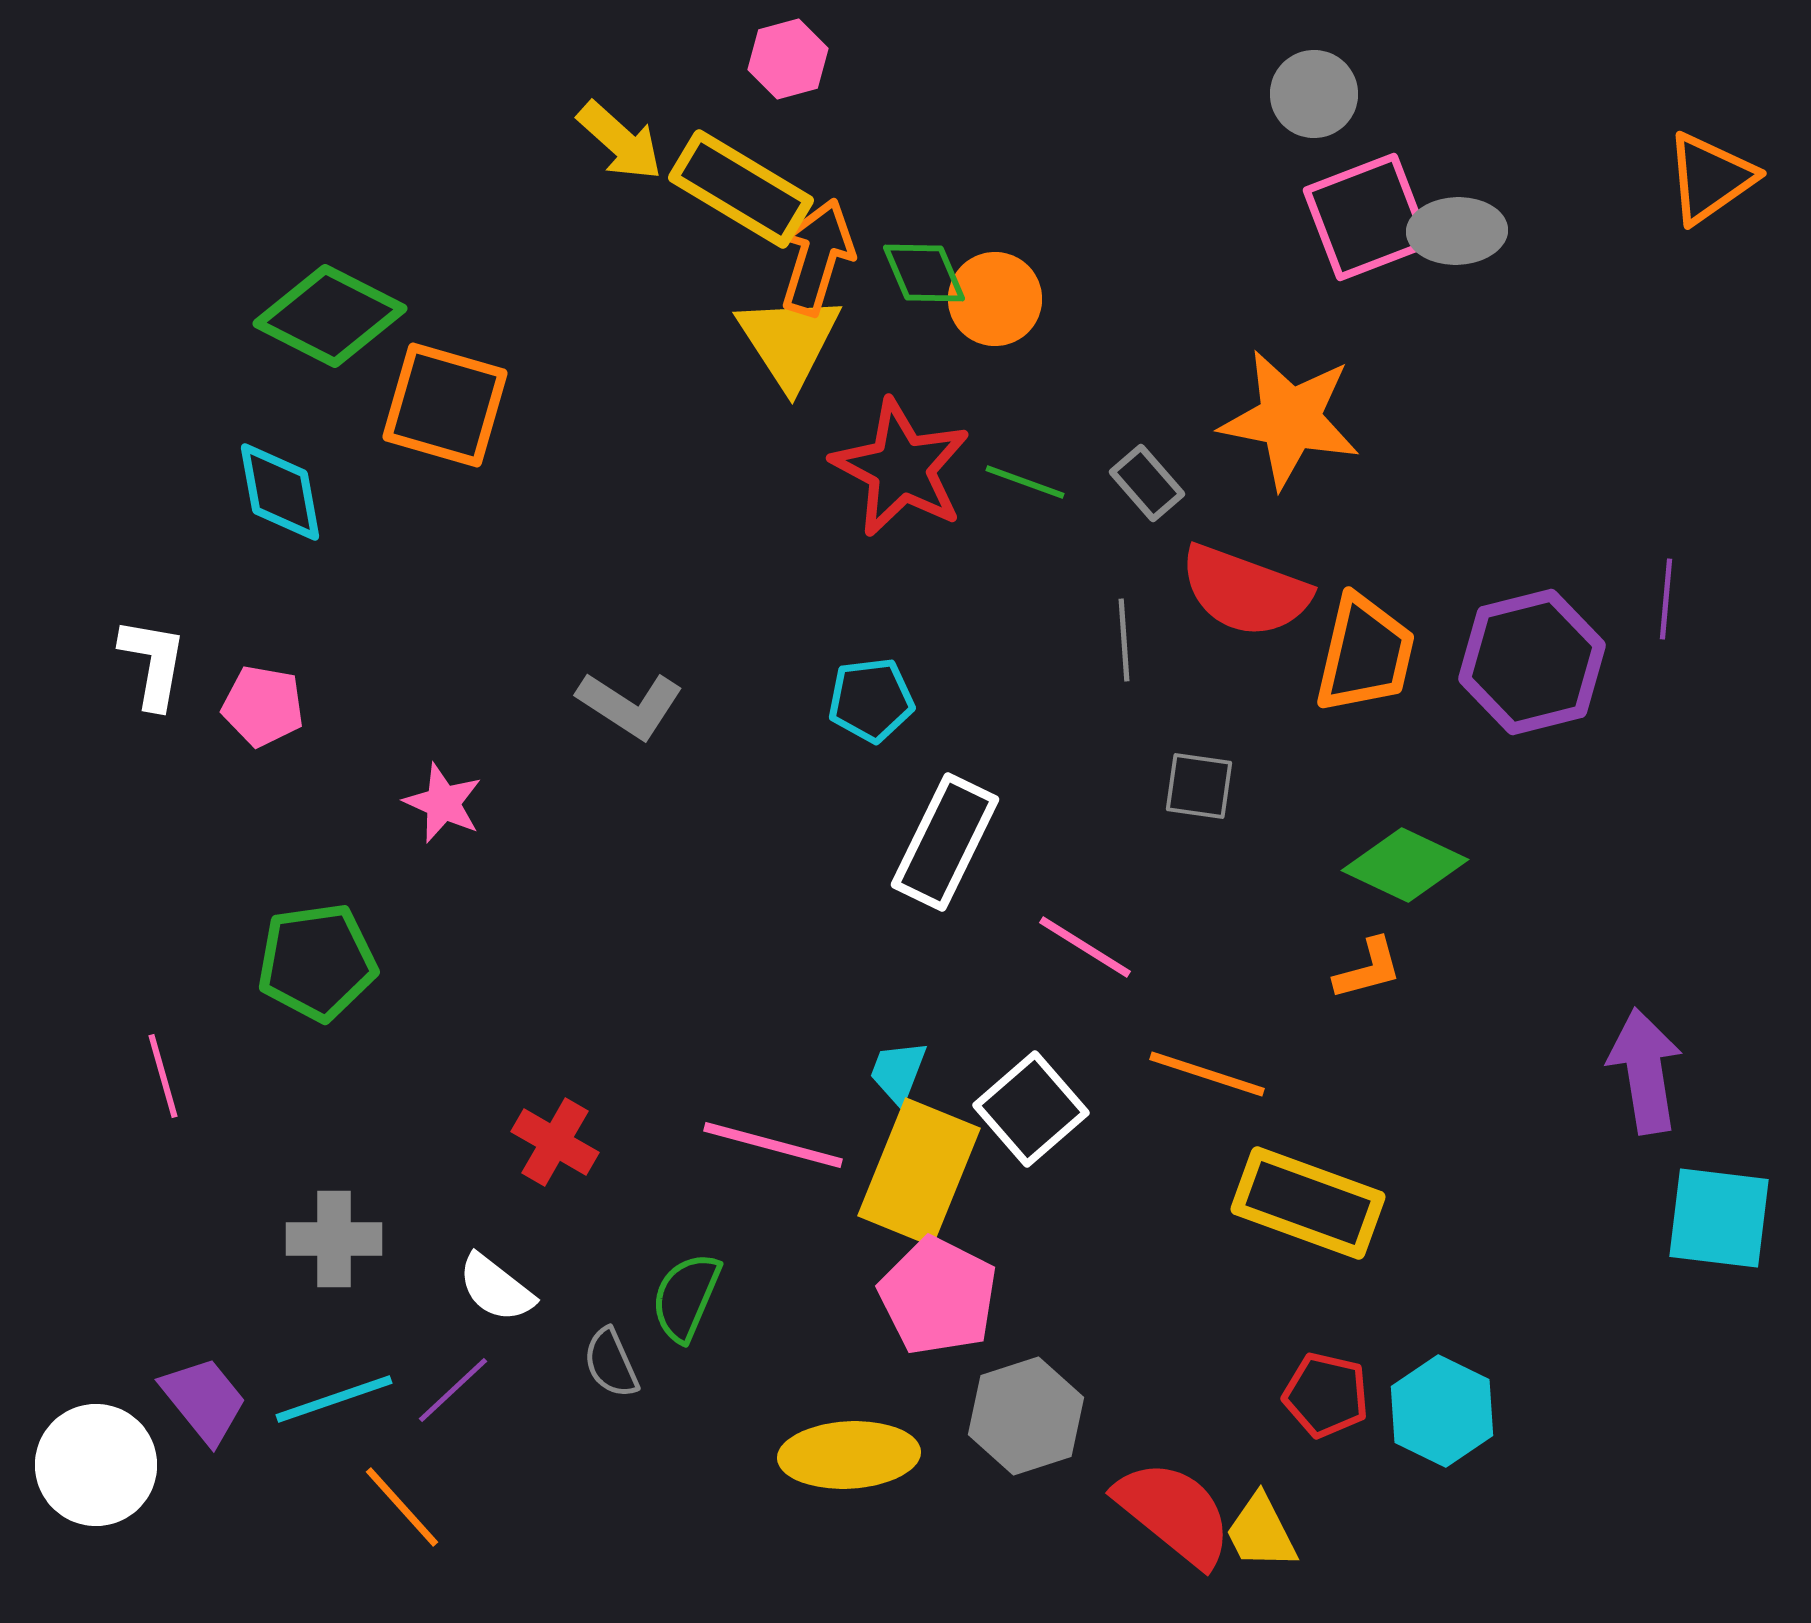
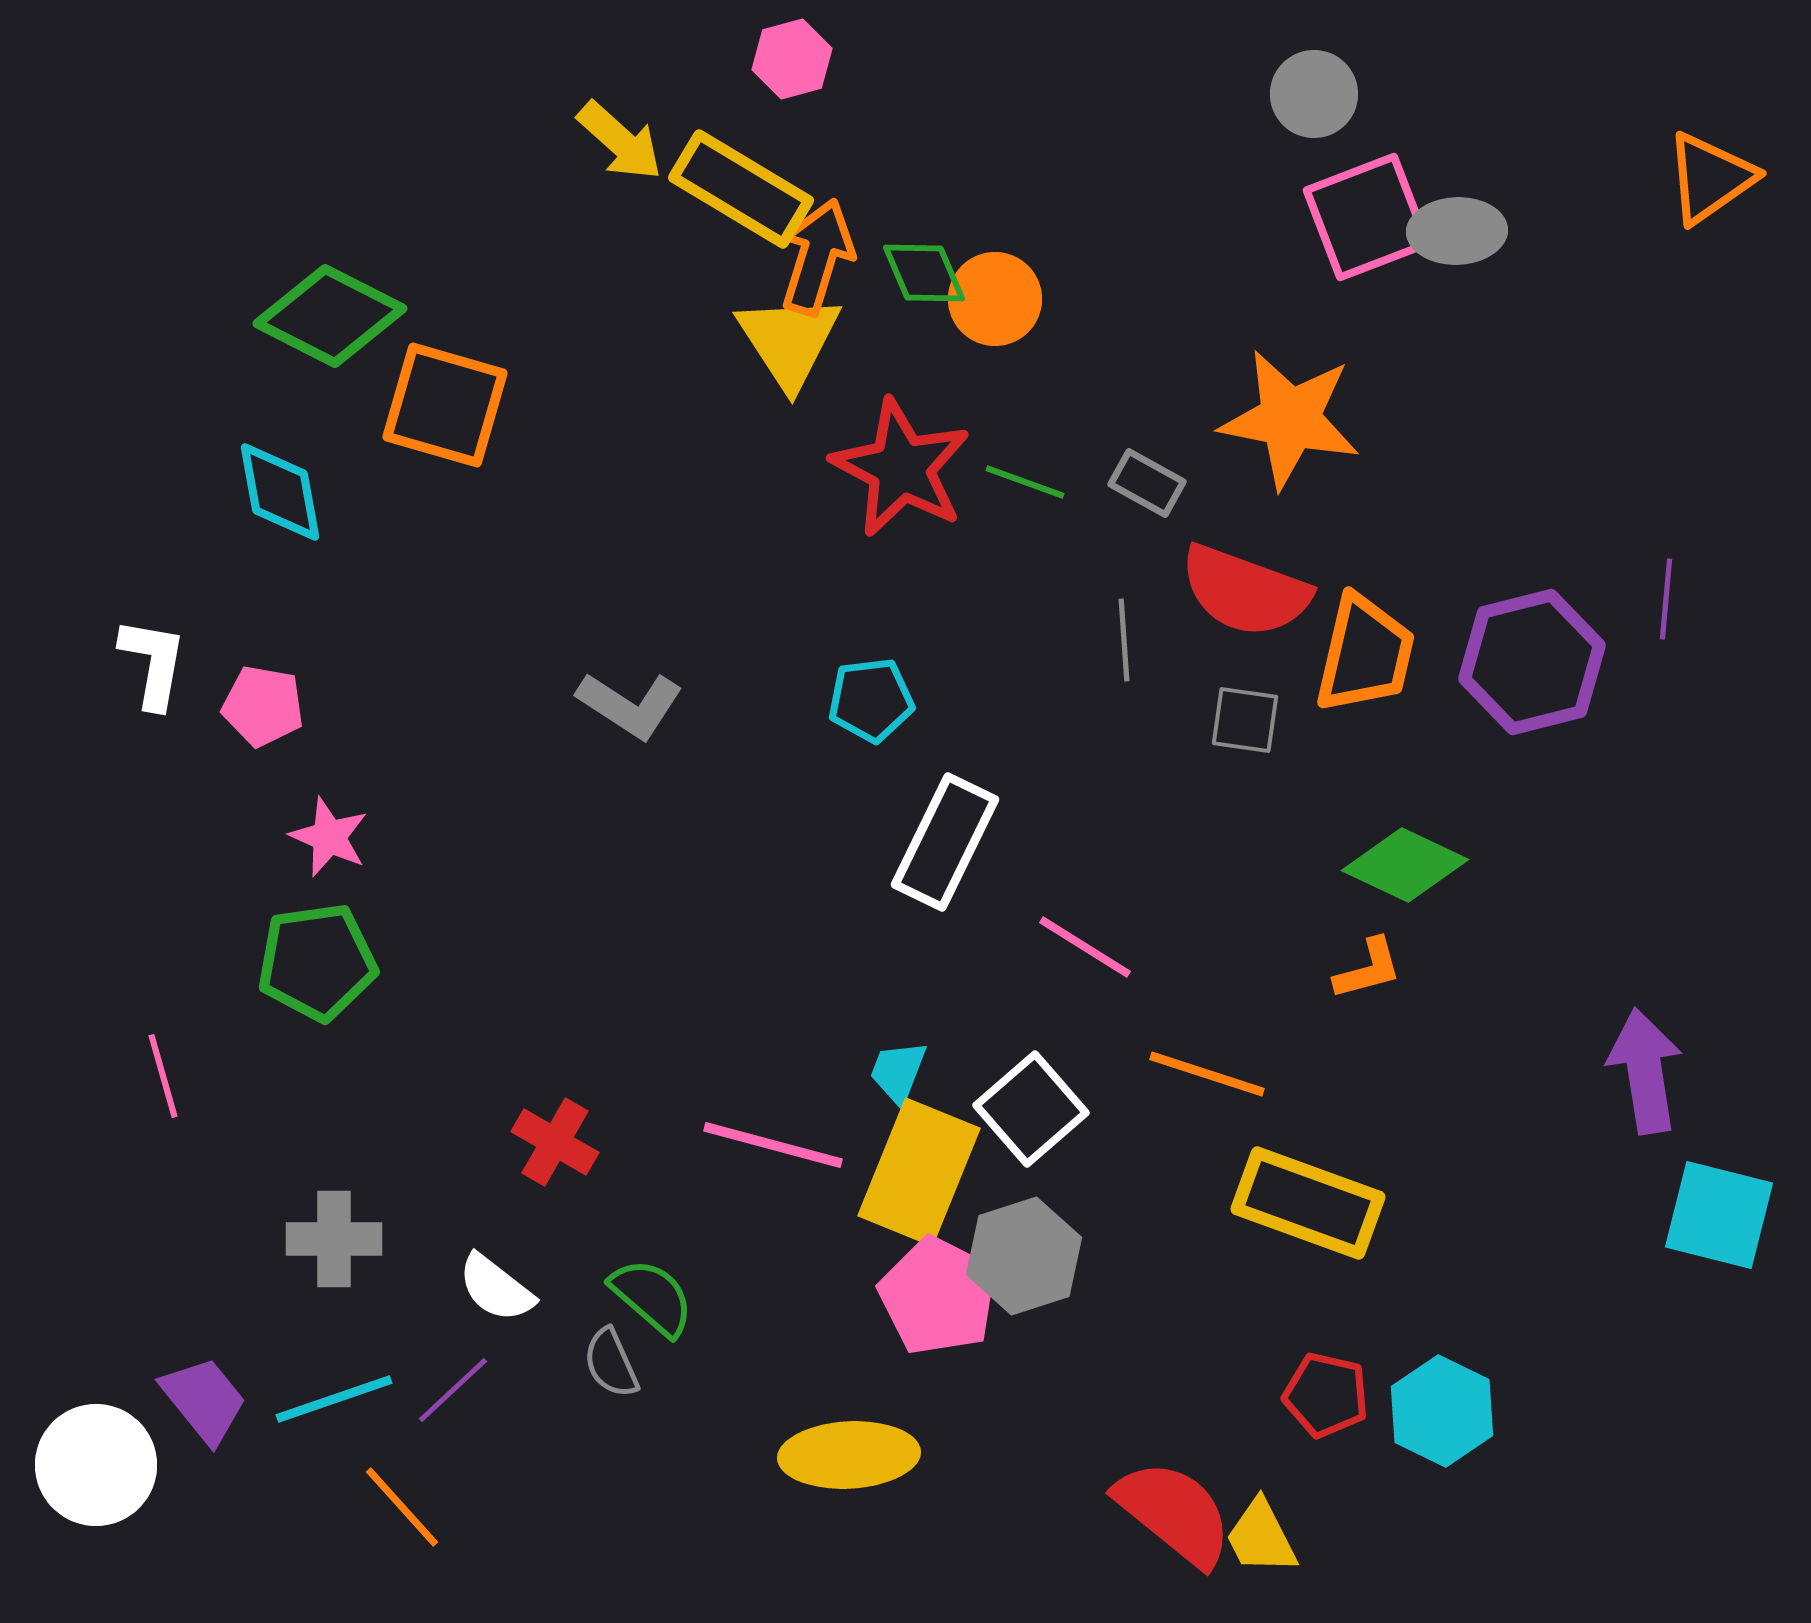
pink hexagon at (788, 59): moved 4 px right
gray rectangle at (1147, 483): rotated 20 degrees counterclockwise
gray square at (1199, 786): moved 46 px right, 66 px up
pink star at (443, 803): moved 114 px left, 34 px down
cyan square at (1719, 1218): moved 3 px up; rotated 7 degrees clockwise
green semicircle at (686, 1297): moved 34 px left; rotated 108 degrees clockwise
gray hexagon at (1026, 1416): moved 2 px left, 160 px up
yellow trapezoid at (1261, 1532): moved 5 px down
